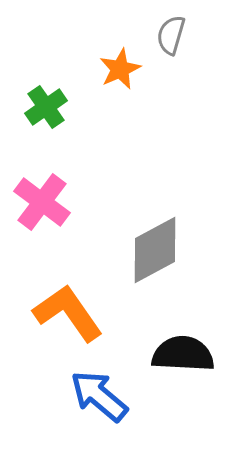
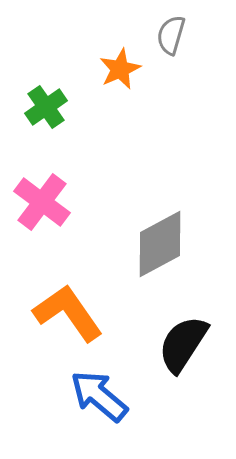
gray diamond: moved 5 px right, 6 px up
black semicircle: moved 10 px up; rotated 60 degrees counterclockwise
